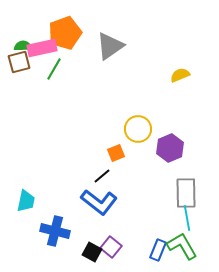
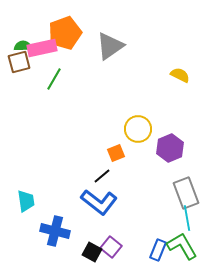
green line: moved 10 px down
yellow semicircle: rotated 48 degrees clockwise
gray rectangle: rotated 20 degrees counterclockwise
cyan trapezoid: rotated 20 degrees counterclockwise
